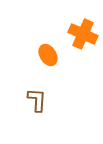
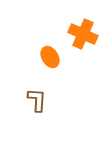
orange ellipse: moved 2 px right, 2 px down
